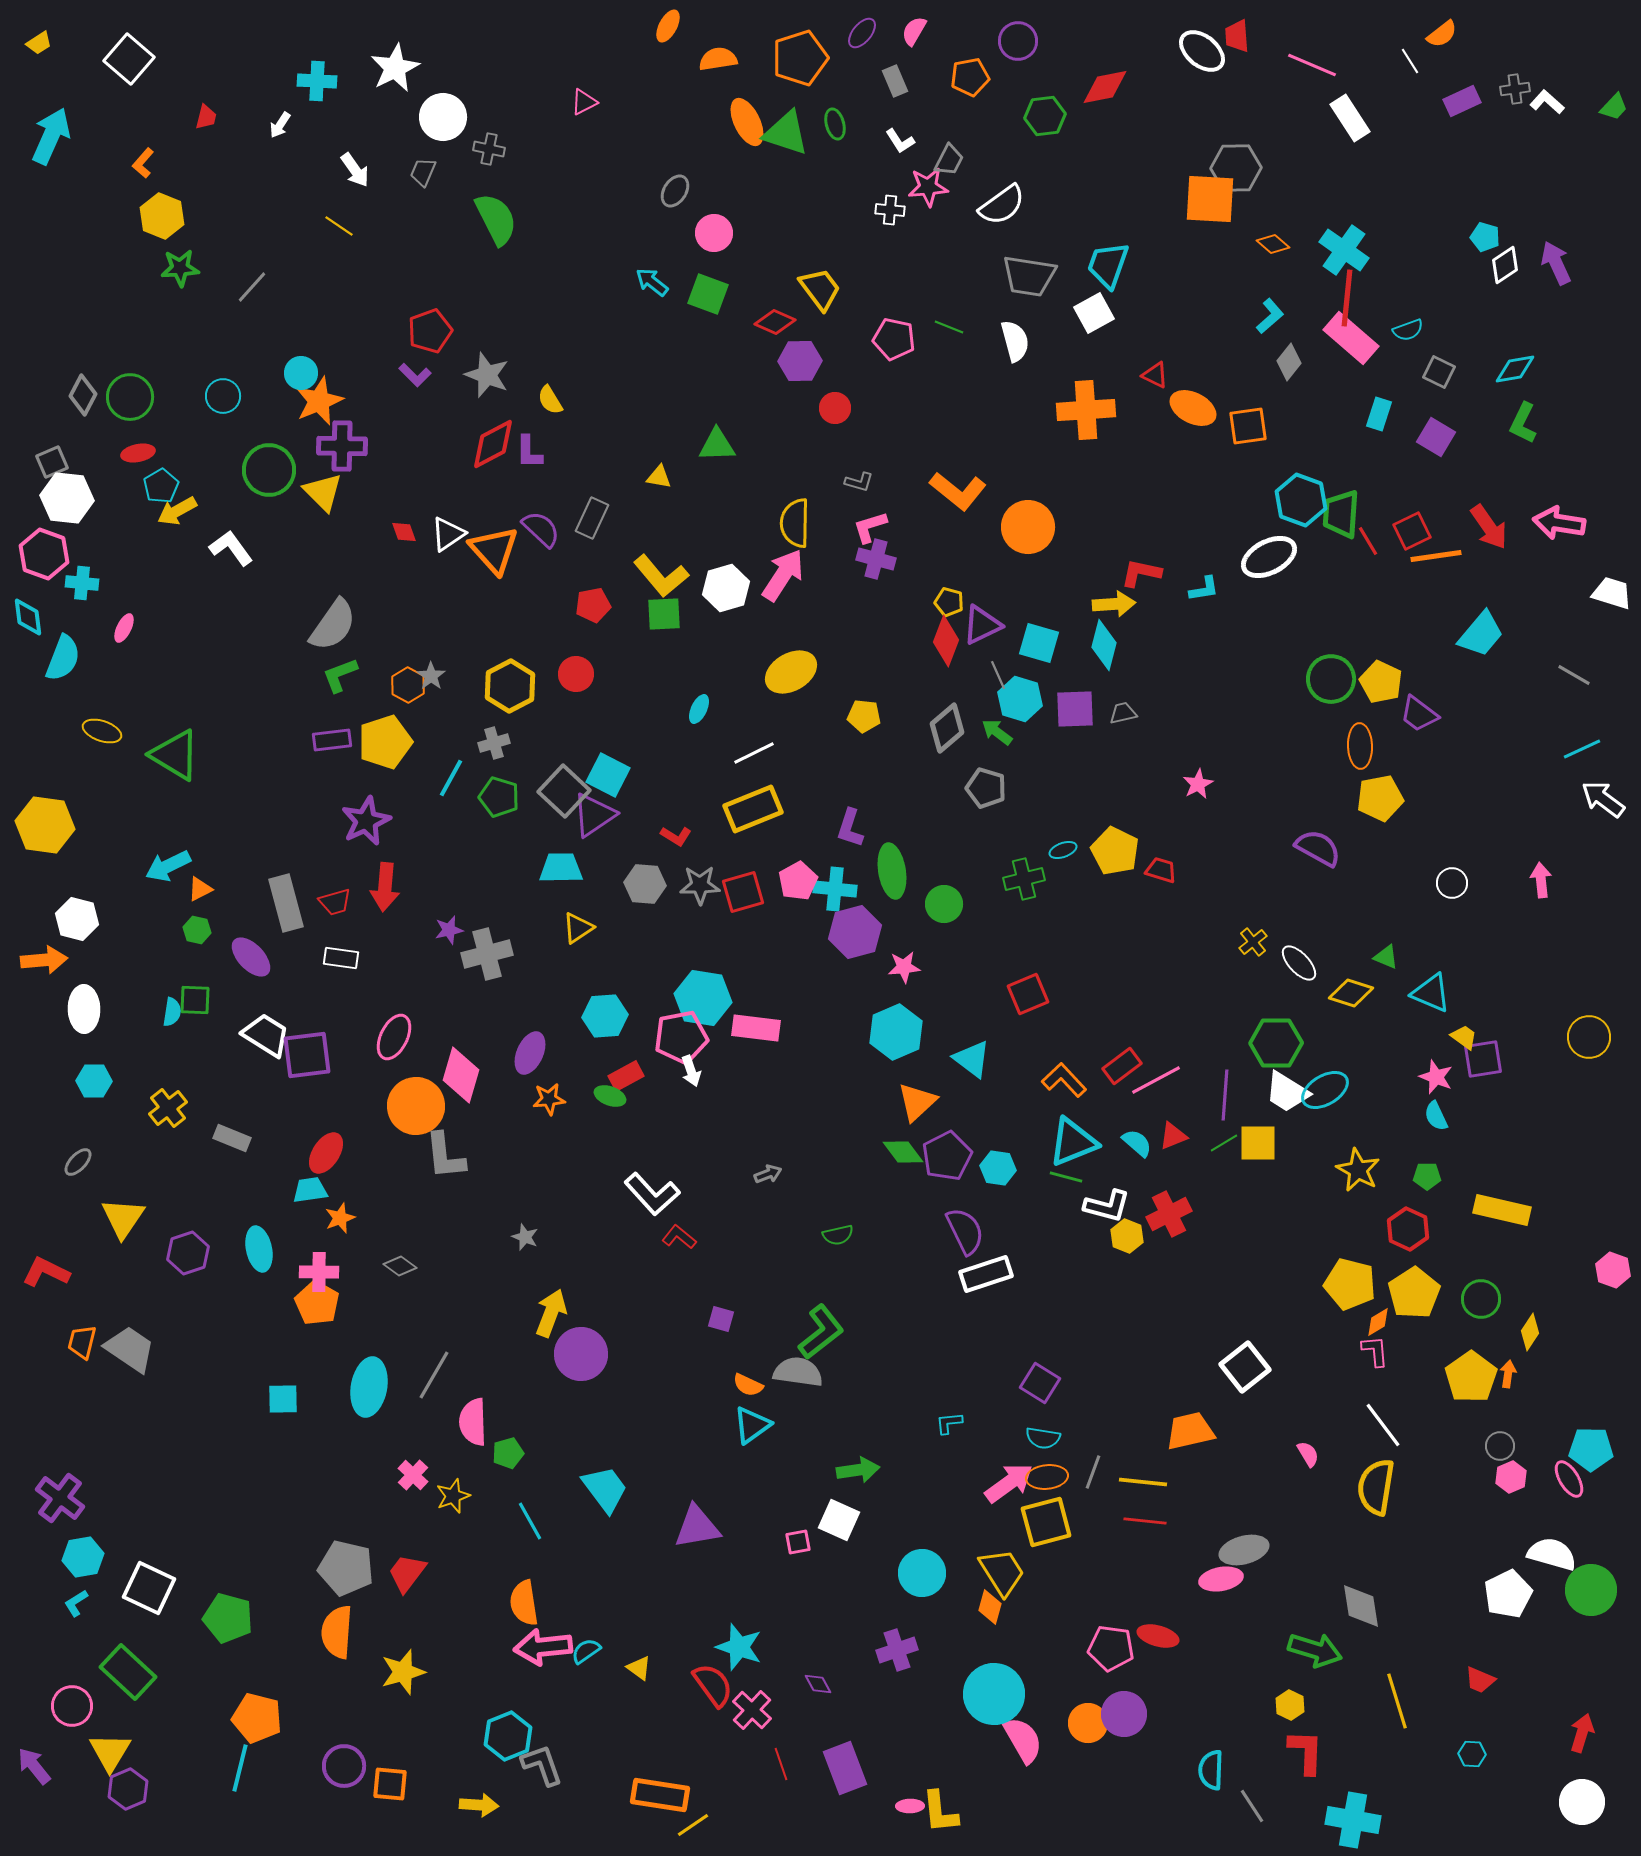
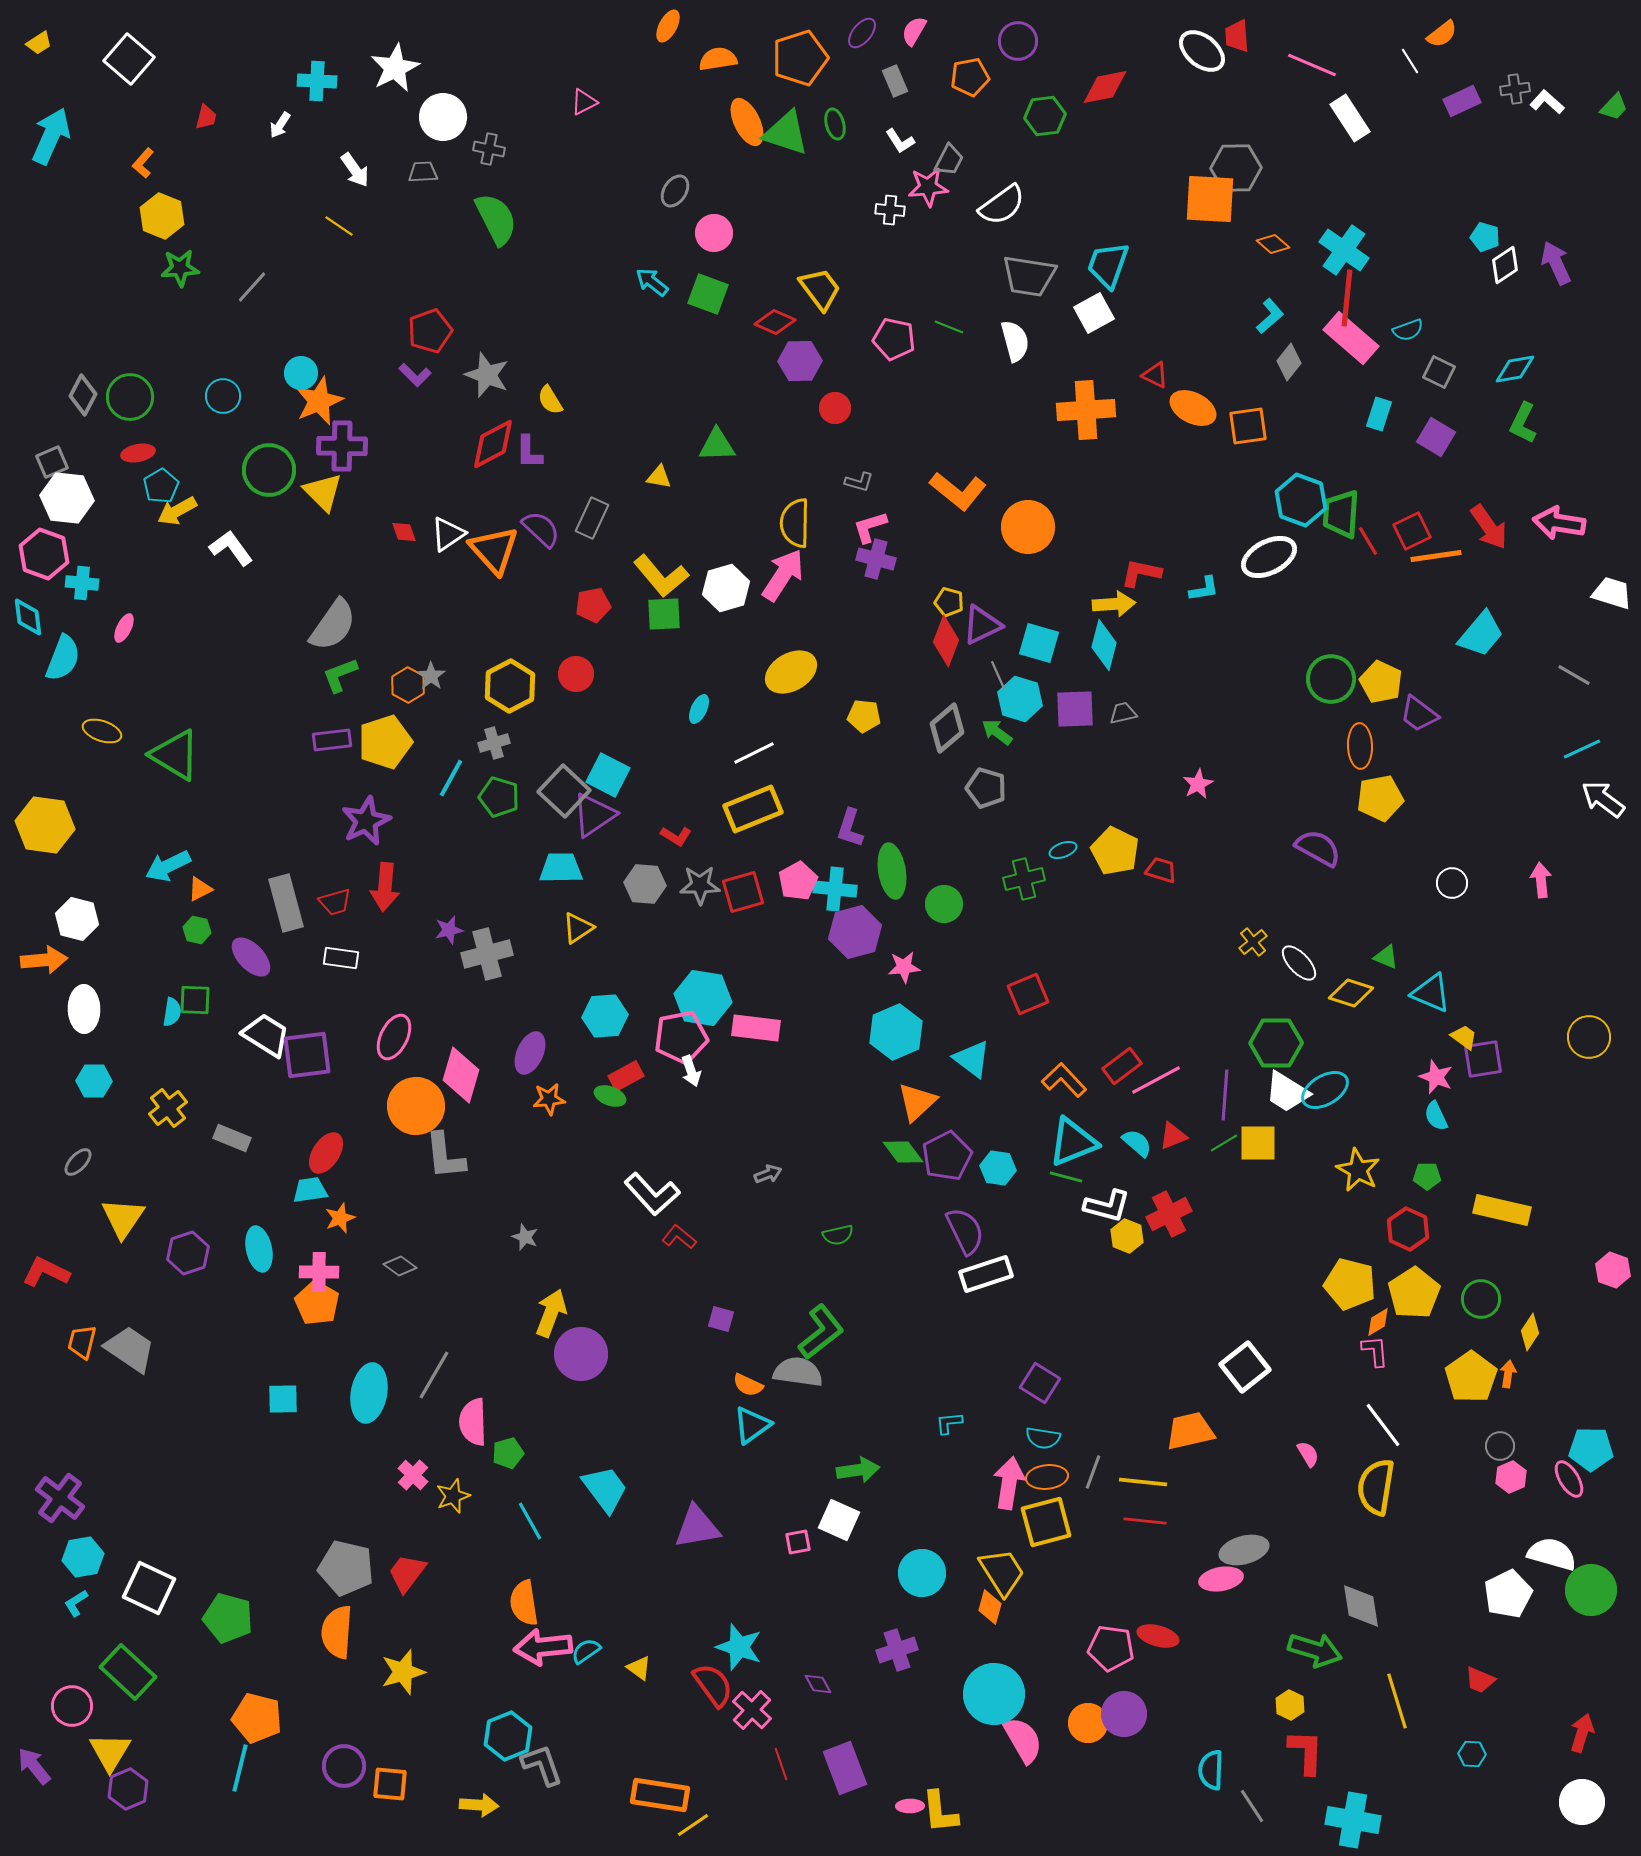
gray trapezoid at (423, 172): rotated 64 degrees clockwise
cyan ellipse at (369, 1387): moved 6 px down
pink arrow at (1009, 1483): rotated 45 degrees counterclockwise
